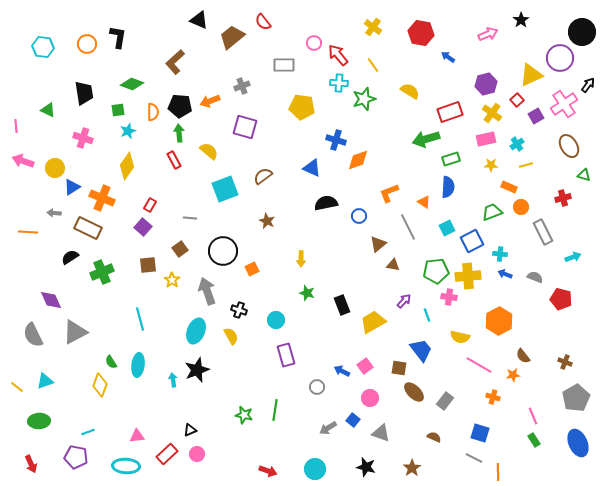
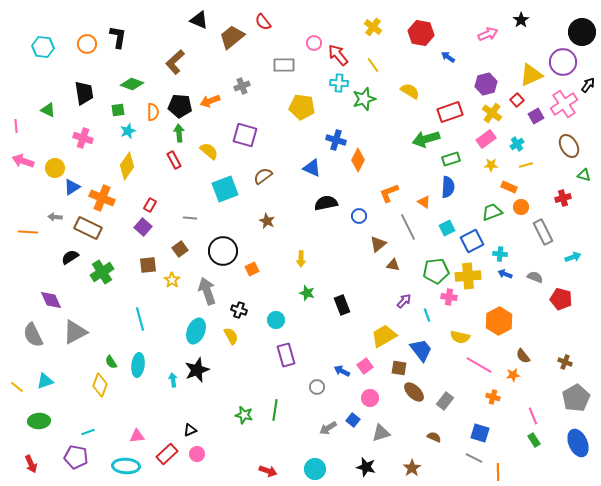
purple circle at (560, 58): moved 3 px right, 4 px down
purple square at (245, 127): moved 8 px down
pink rectangle at (486, 139): rotated 24 degrees counterclockwise
orange diamond at (358, 160): rotated 45 degrees counterclockwise
gray arrow at (54, 213): moved 1 px right, 4 px down
green cross at (102, 272): rotated 10 degrees counterclockwise
yellow trapezoid at (373, 322): moved 11 px right, 14 px down
gray triangle at (381, 433): rotated 36 degrees counterclockwise
